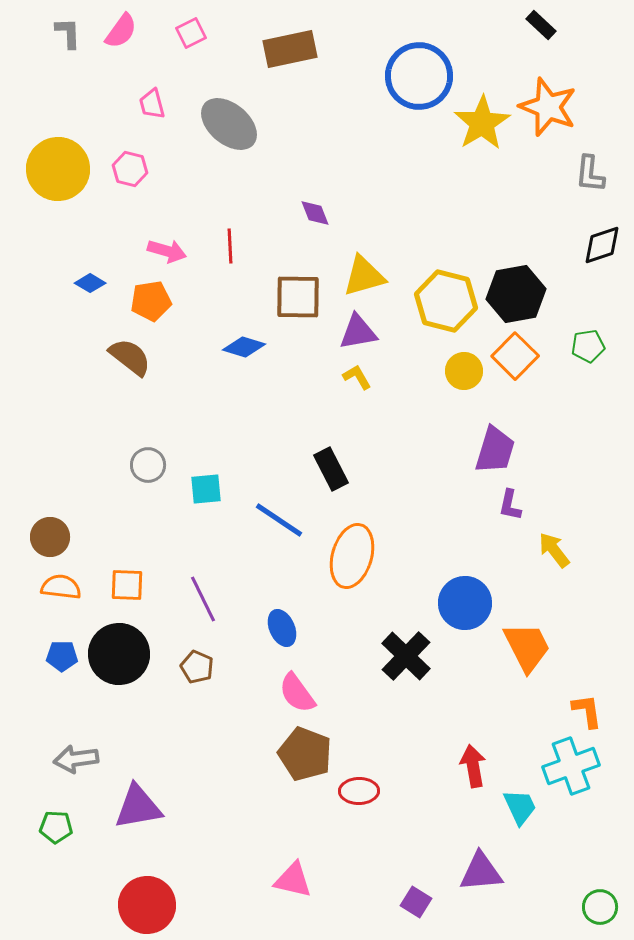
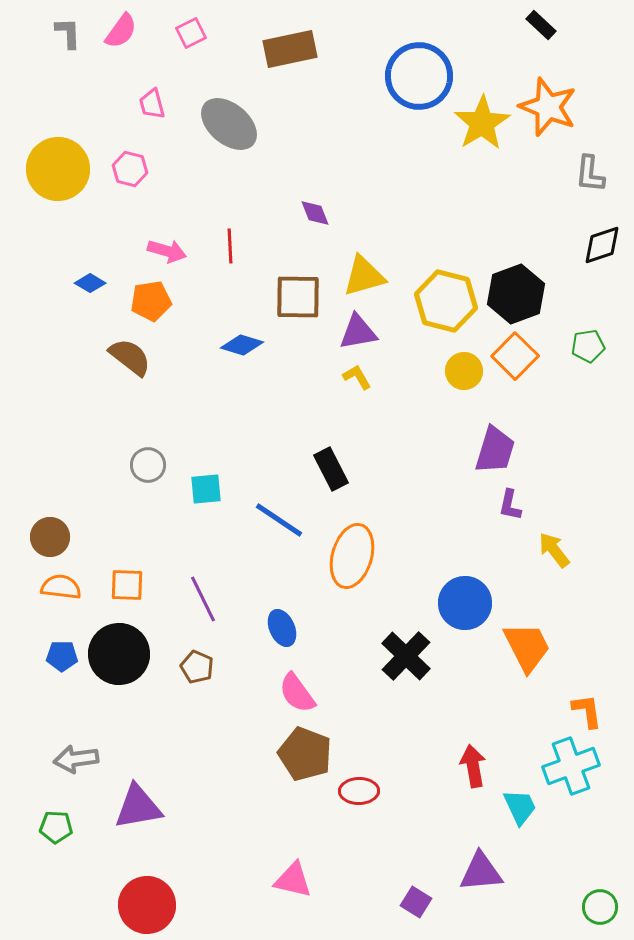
black hexagon at (516, 294): rotated 10 degrees counterclockwise
blue diamond at (244, 347): moved 2 px left, 2 px up
